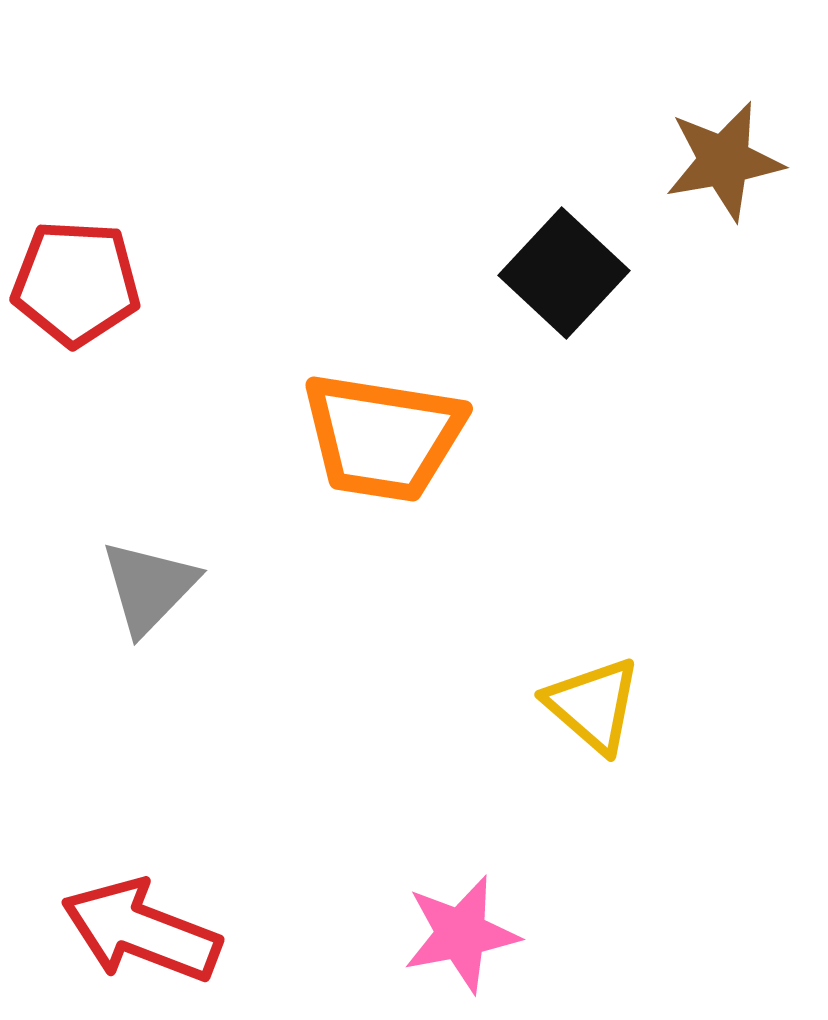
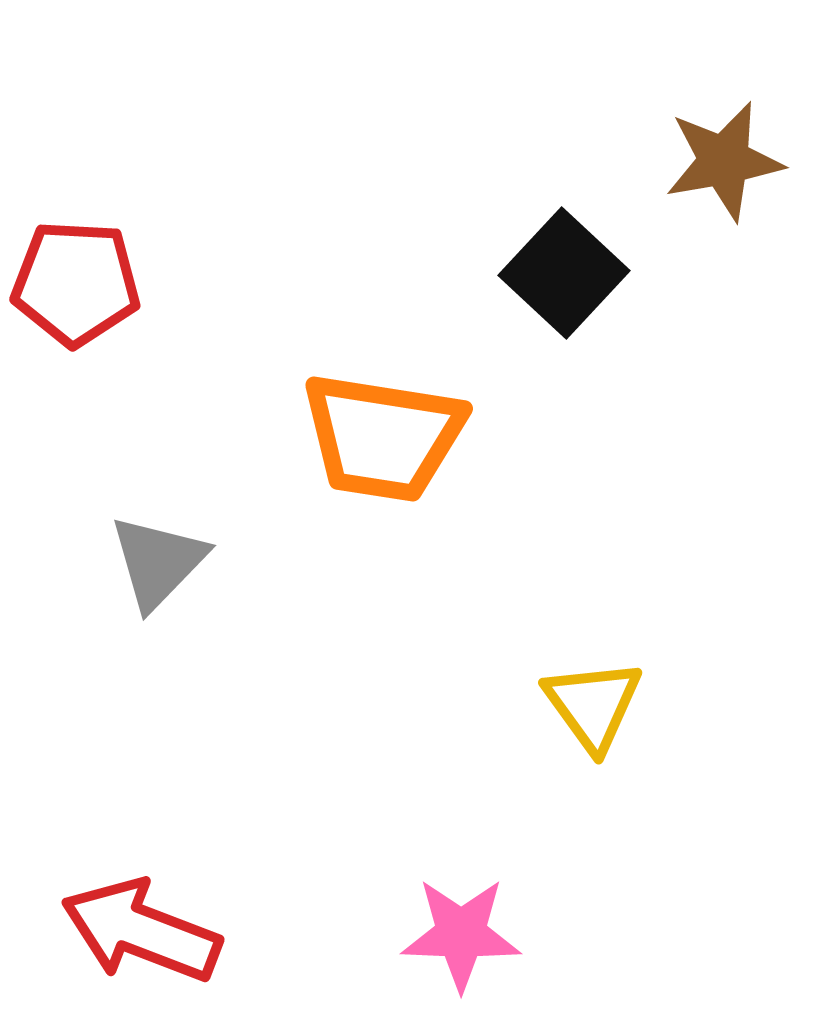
gray triangle: moved 9 px right, 25 px up
yellow triangle: rotated 13 degrees clockwise
pink star: rotated 13 degrees clockwise
